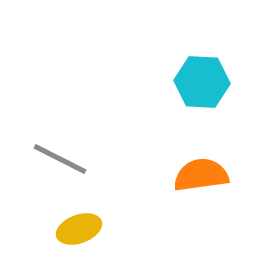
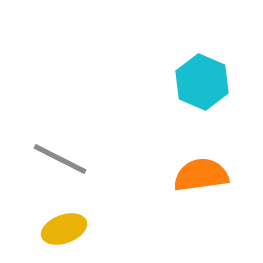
cyan hexagon: rotated 20 degrees clockwise
yellow ellipse: moved 15 px left
